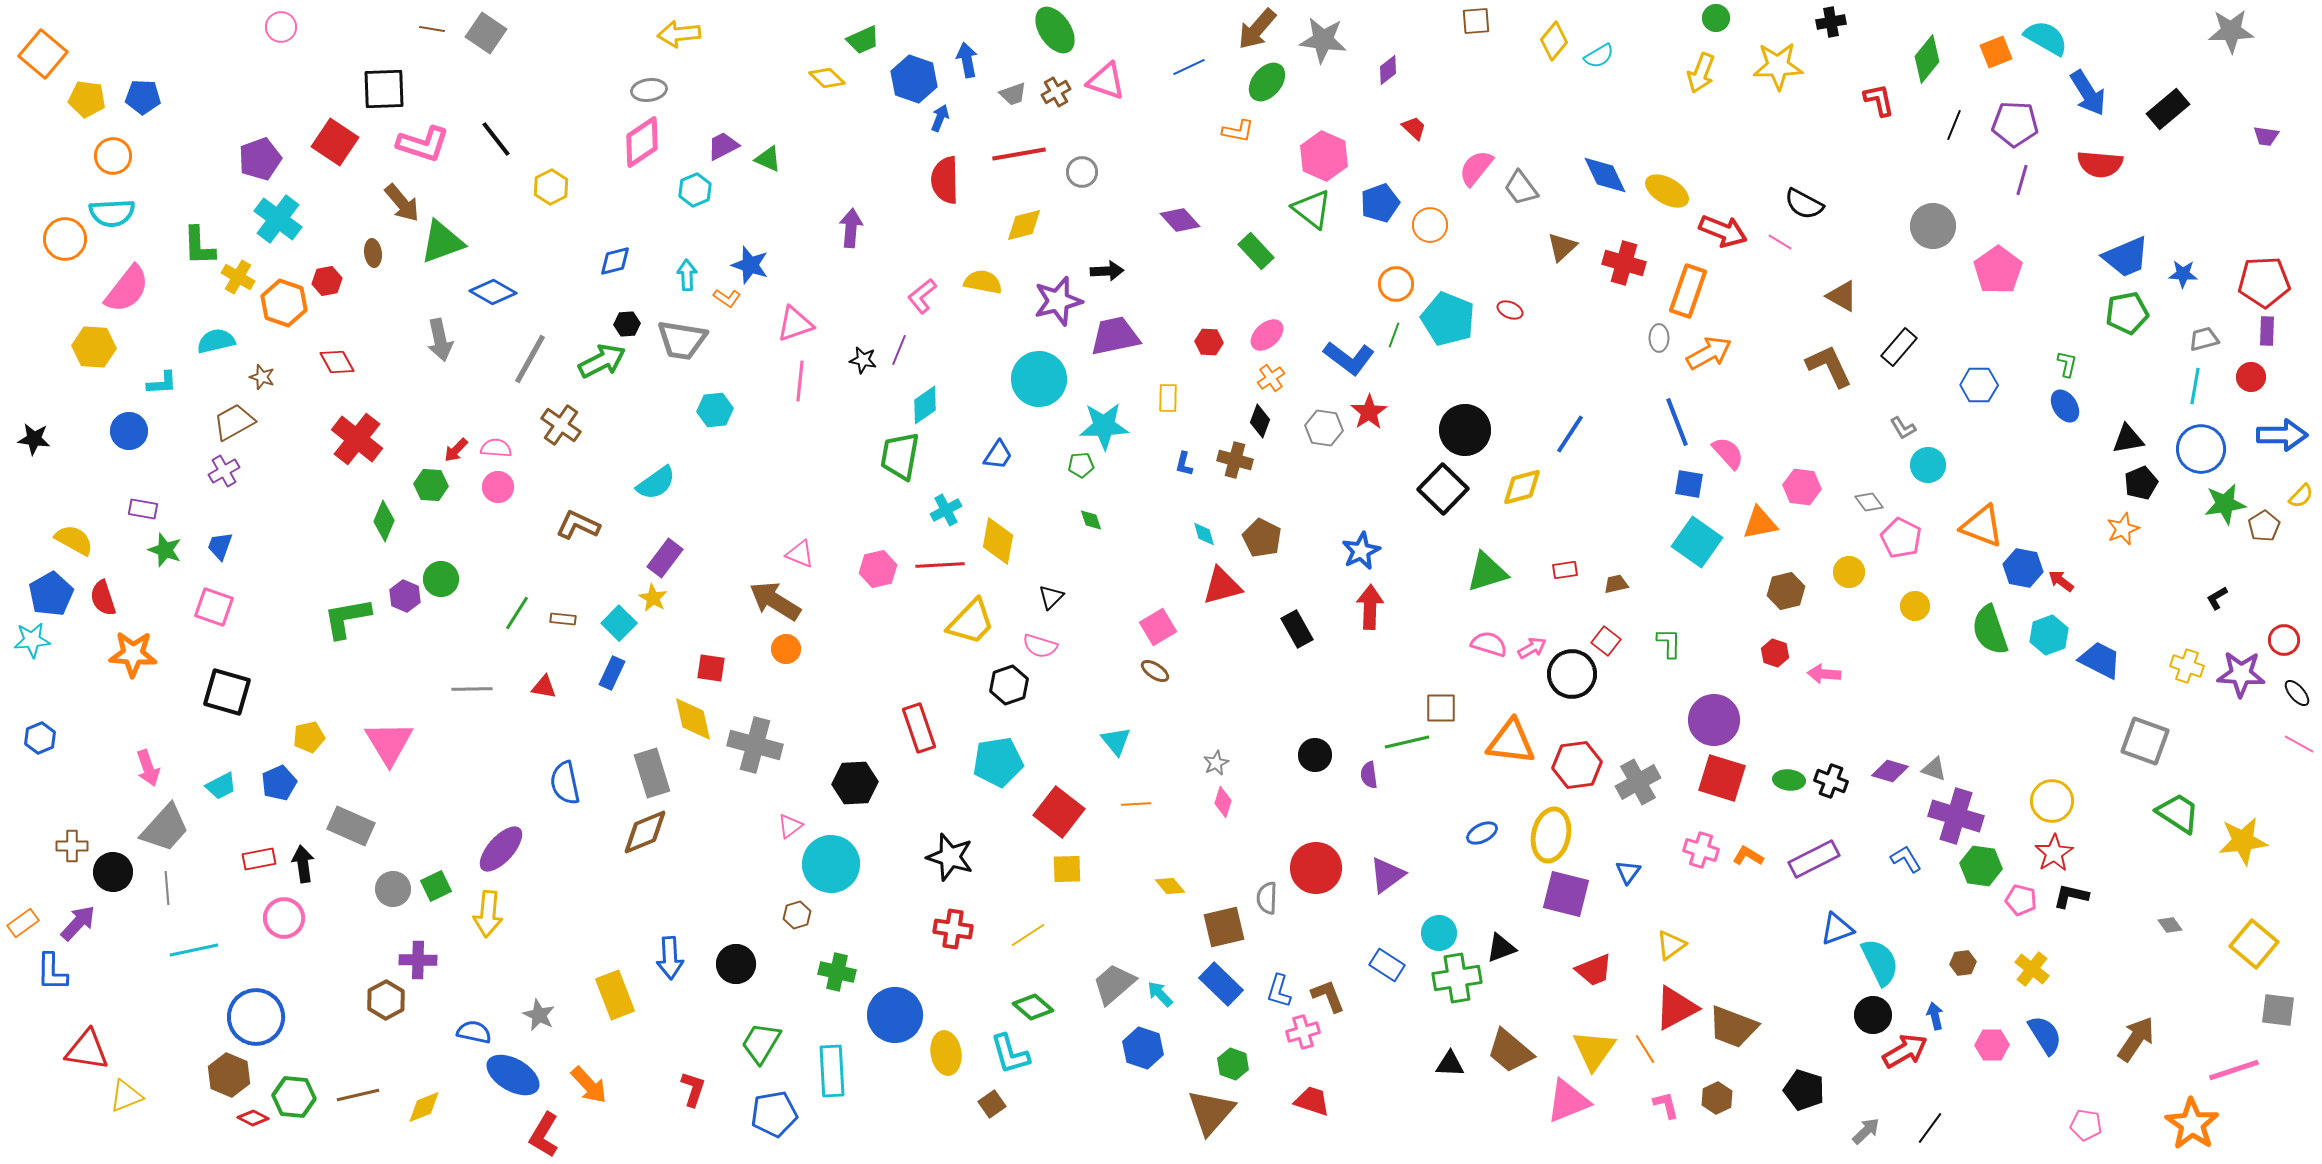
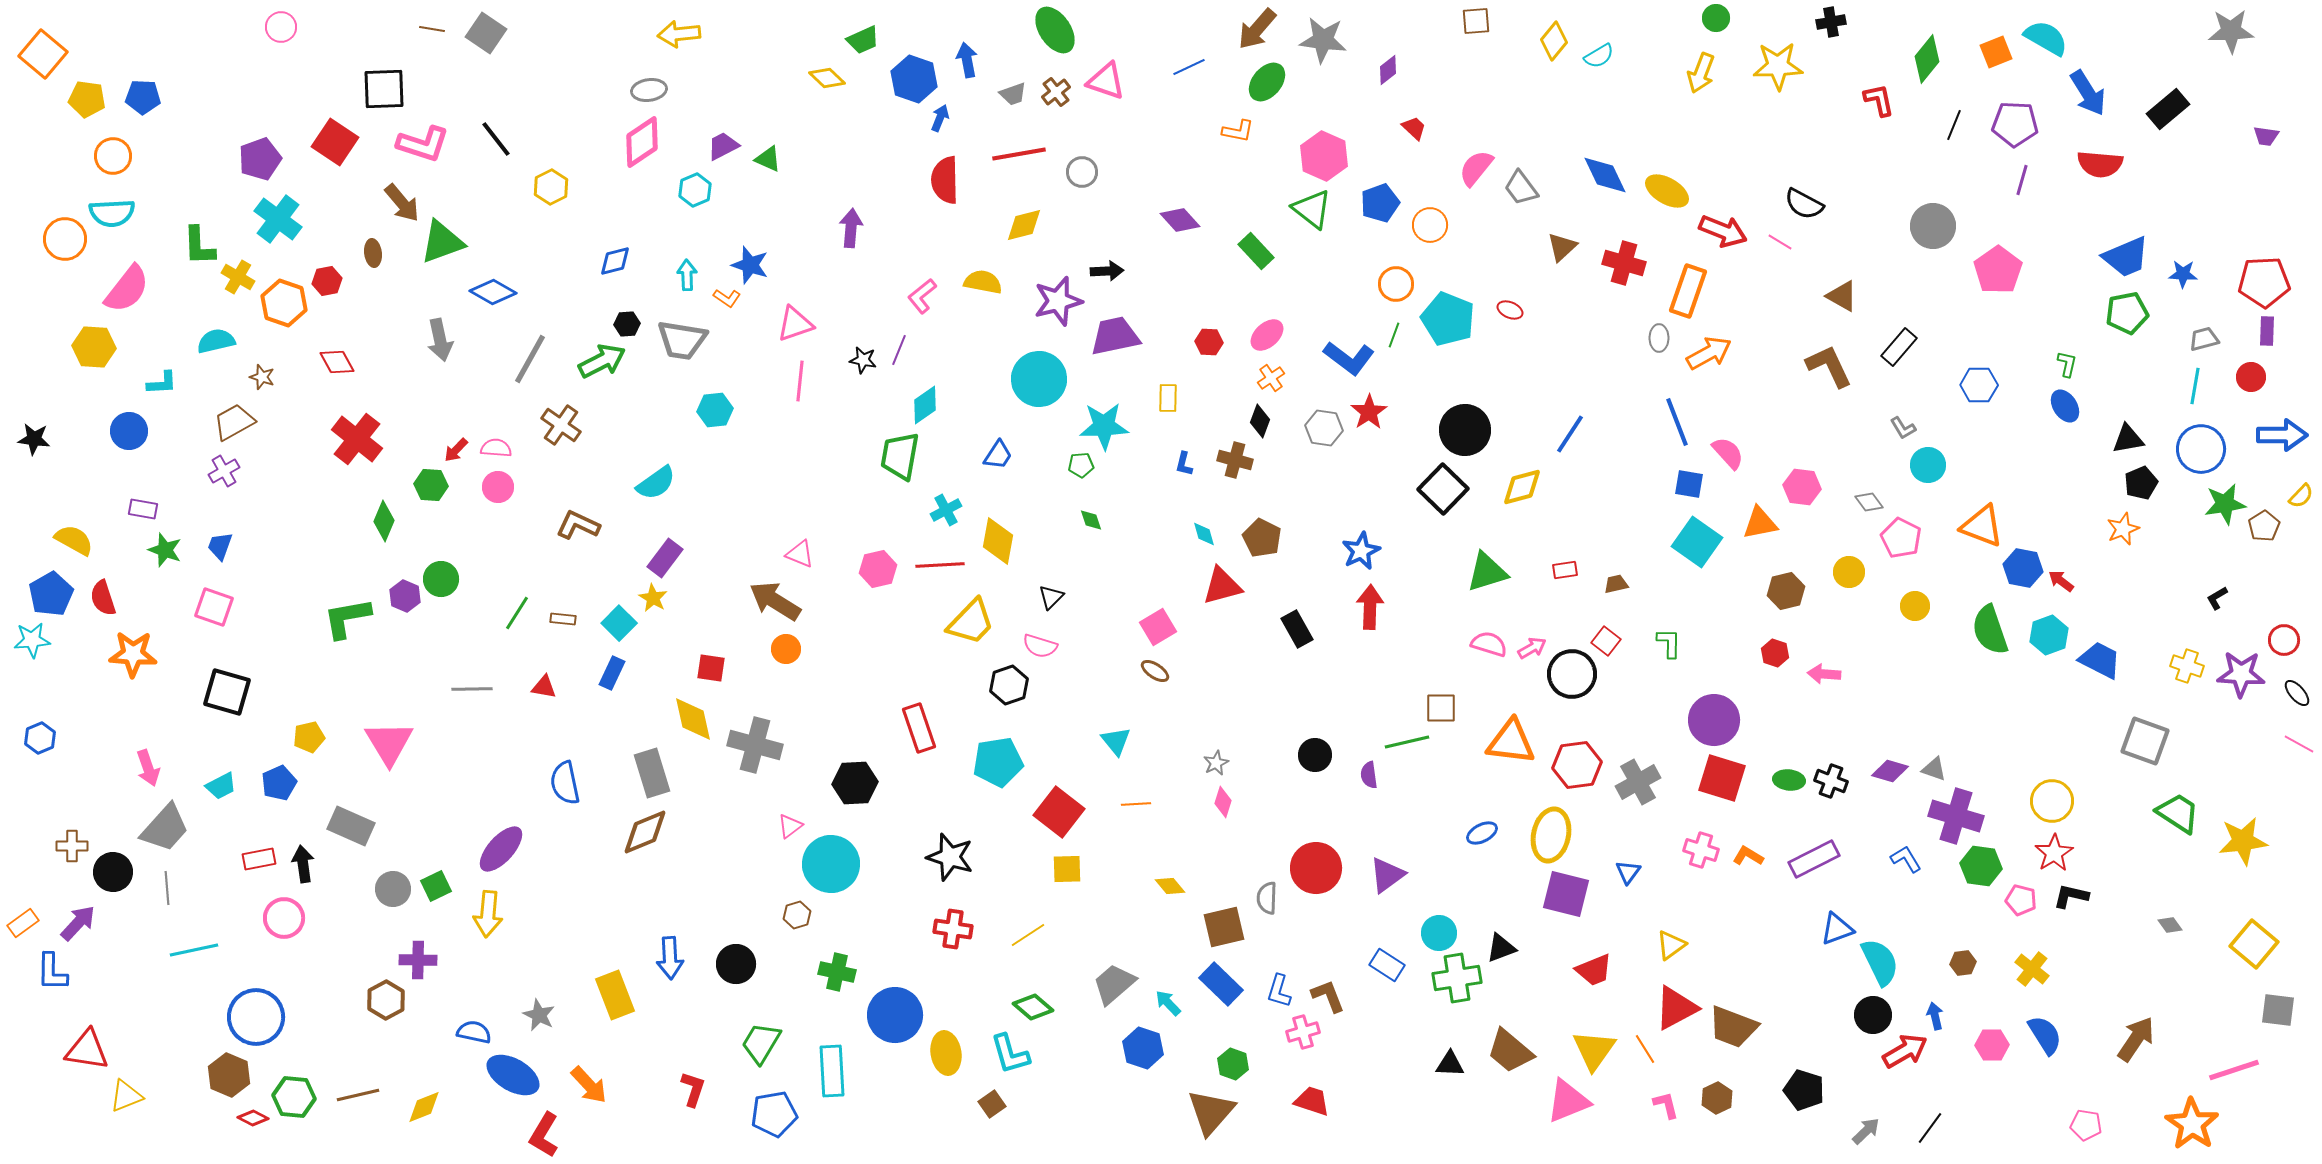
brown cross at (1056, 92): rotated 8 degrees counterclockwise
cyan arrow at (1160, 994): moved 8 px right, 9 px down
